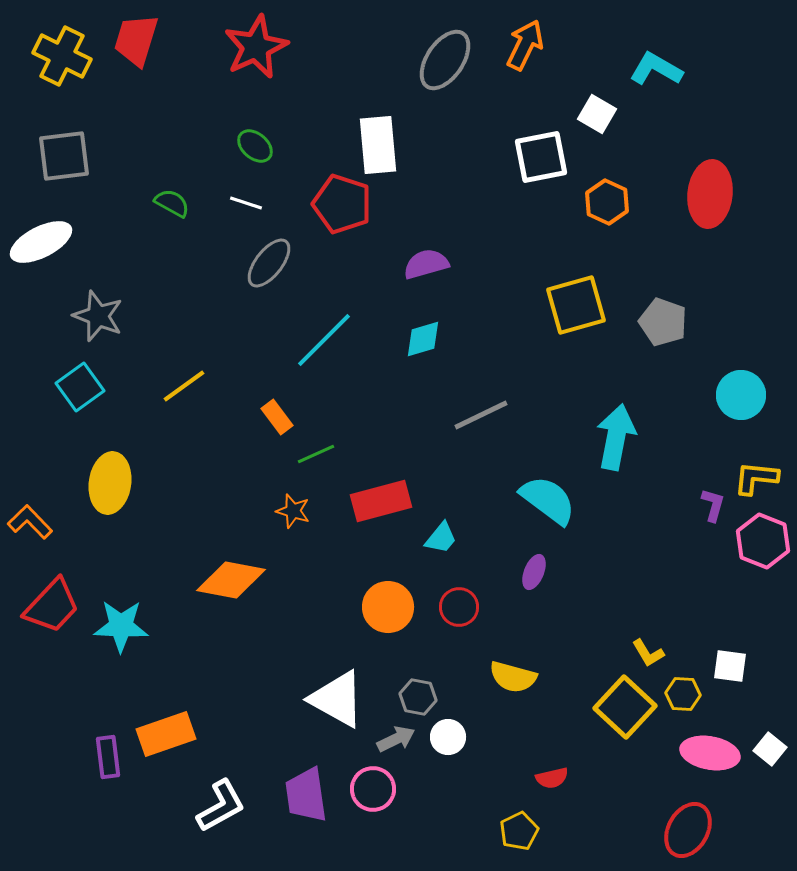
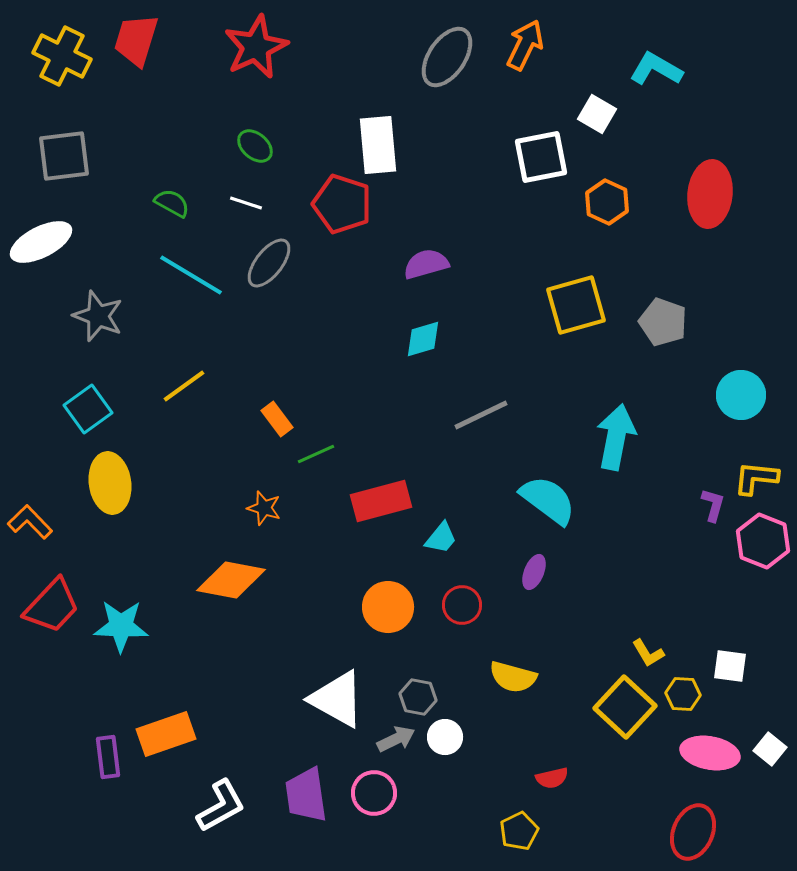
gray ellipse at (445, 60): moved 2 px right, 3 px up
cyan line at (324, 340): moved 133 px left, 65 px up; rotated 76 degrees clockwise
cyan square at (80, 387): moved 8 px right, 22 px down
orange rectangle at (277, 417): moved 2 px down
yellow ellipse at (110, 483): rotated 16 degrees counterclockwise
orange star at (293, 511): moved 29 px left, 3 px up
red circle at (459, 607): moved 3 px right, 2 px up
white circle at (448, 737): moved 3 px left
pink circle at (373, 789): moved 1 px right, 4 px down
red ellipse at (688, 830): moved 5 px right, 2 px down; rotated 6 degrees counterclockwise
